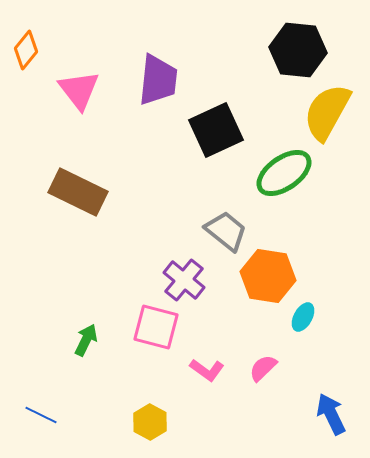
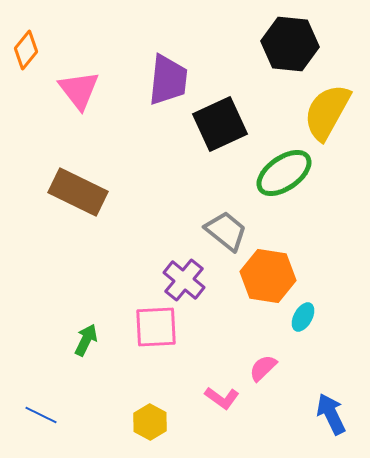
black hexagon: moved 8 px left, 6 px up
purple trapezoid: moved 10 px right
black square: moved 4 px right, 6 px up
pink square: rotated 18 degrees counterclockwise
pink L-shape: moved 15 px right, 28 px down
